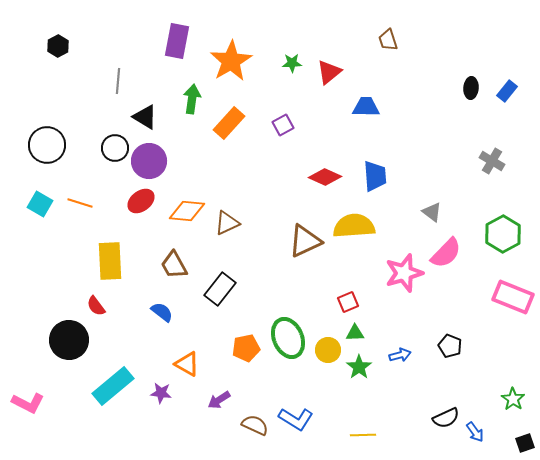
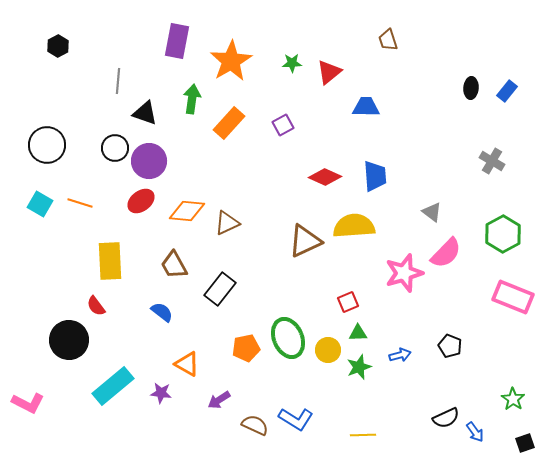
black triangle at (145, 117): moved 4 px up; rotated 12 degrees counterclockwise
green triangle at (355, 333): moved 3 px right
green star at (359, 367): rotated 15 degrees clockwise
